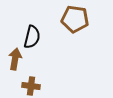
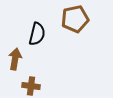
brown pentagon: rotated 20 degrees counterclockwise
black semicircle: moved 5 px right, 3 px up
